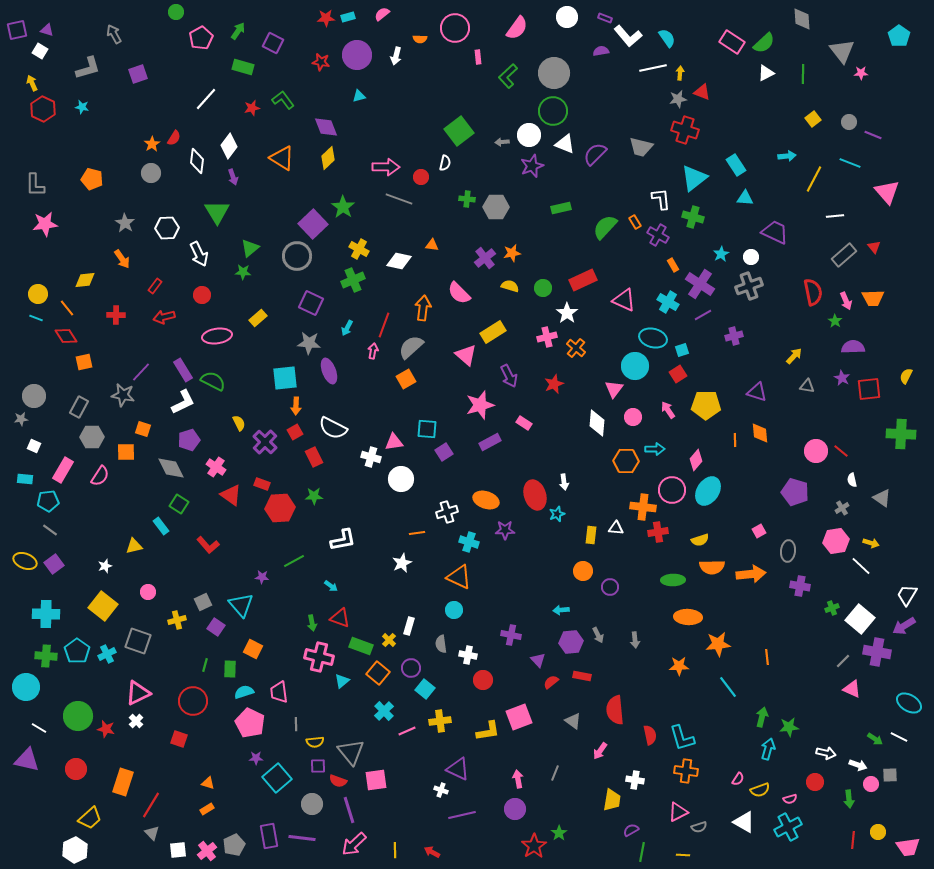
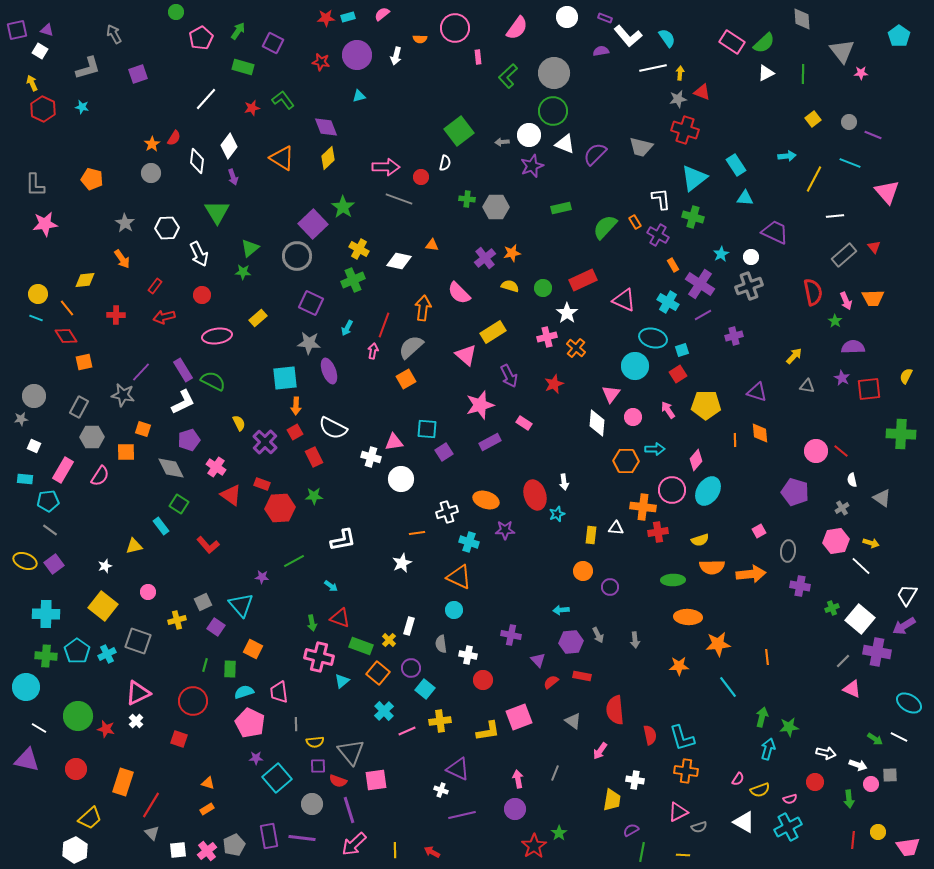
pink triangle at (614, 389): moved 3 px left, 5 px down
